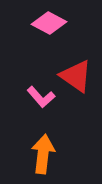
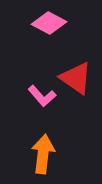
red triangle: moved 2 px down
pink L-shape: moved 1 px right, 1 px up
